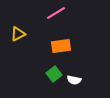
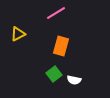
orange rectangle: rotated 66 degrees counterclockwise
